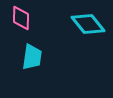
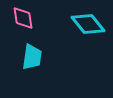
pink diamond: moved 2 px right; rotated 10 degrees counterclockwise
